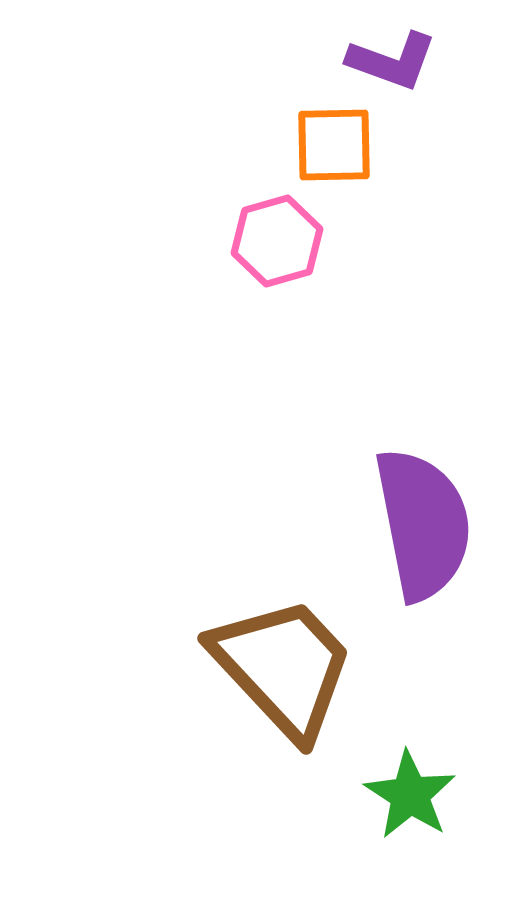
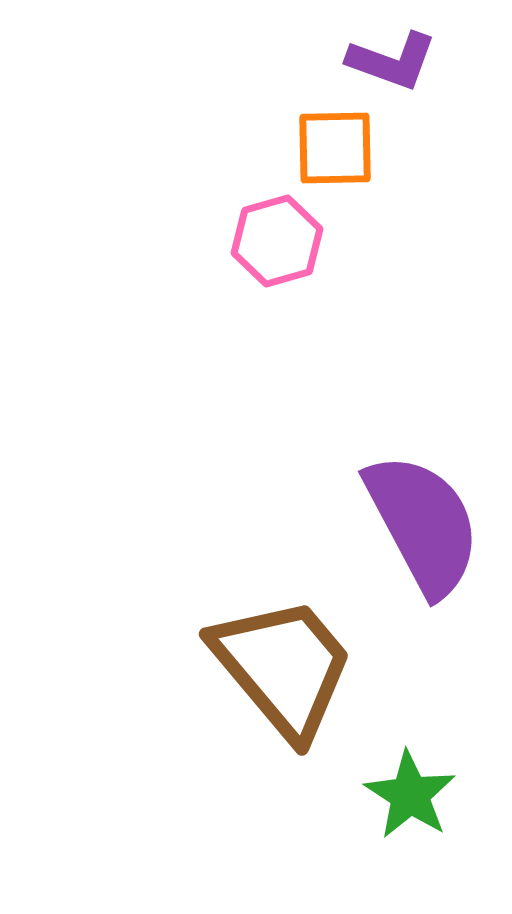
orange square: moved 1 px right, 3 px down
purple semicircle: rotated 17 degrees counterclockwise
brown trapezoid: rotated 3 degrees clockwise
